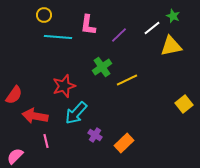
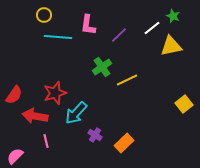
red star: moved 9 px left, 7 px down
